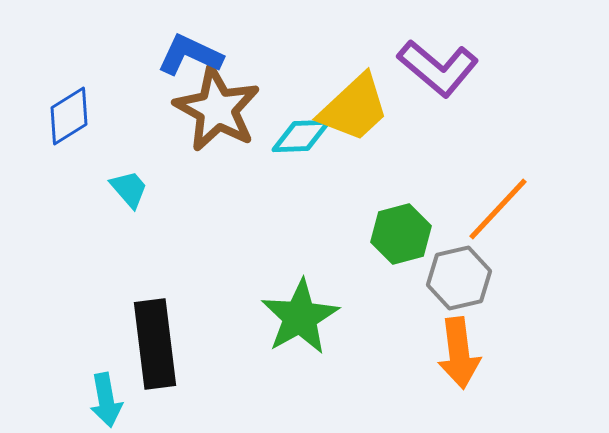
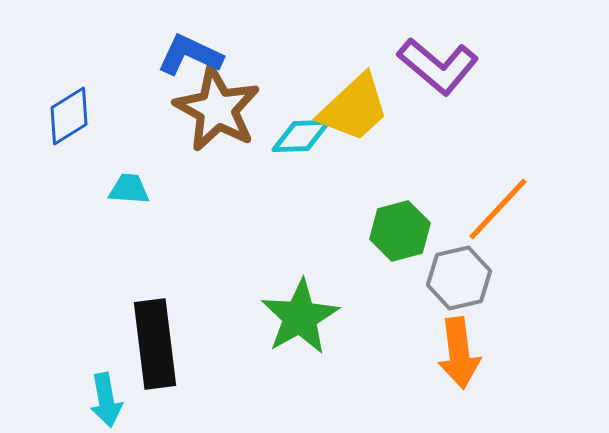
purple L-shape: moved 2 px up
cyan trapezoid: rotated 45 degrees counterclockwise
green hexagon: moved 1 px left, 3 px up
